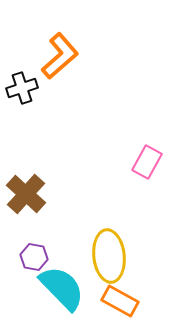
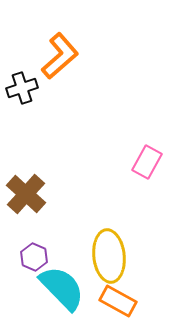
purple hexagon: rotated 12 degrees clockwise
orange rectangle: moved 2 px left
